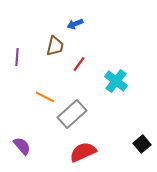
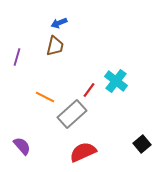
blue arrow: moved 16 px left, 1 px up
purple line: rotated 12 degrees clockwise
red line: moved 10 px right, 26 px down
